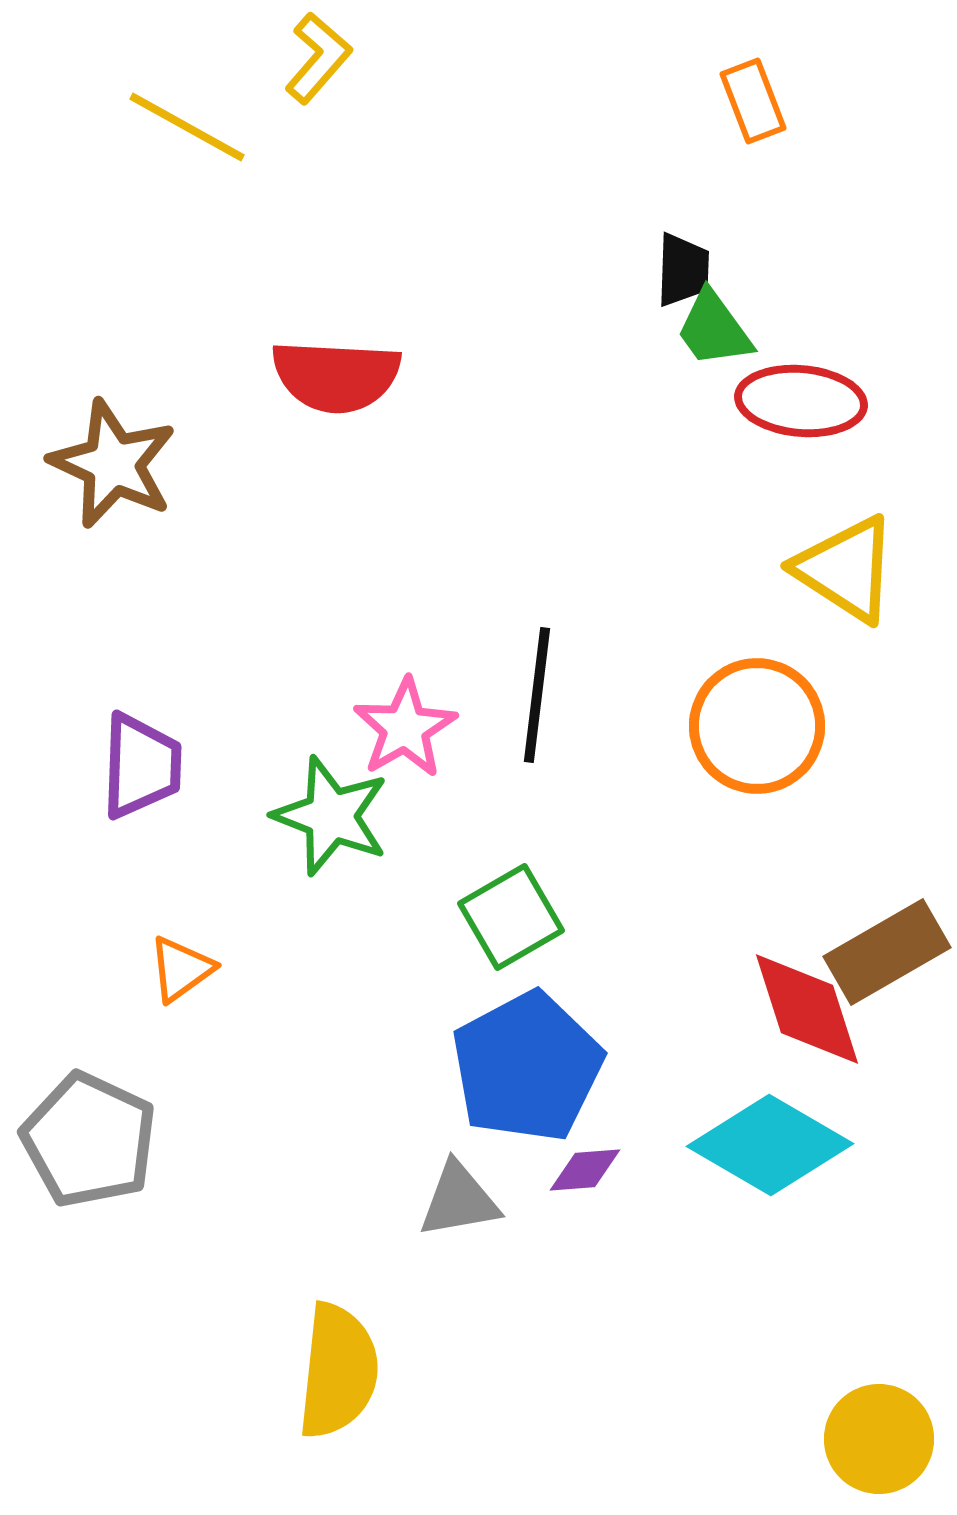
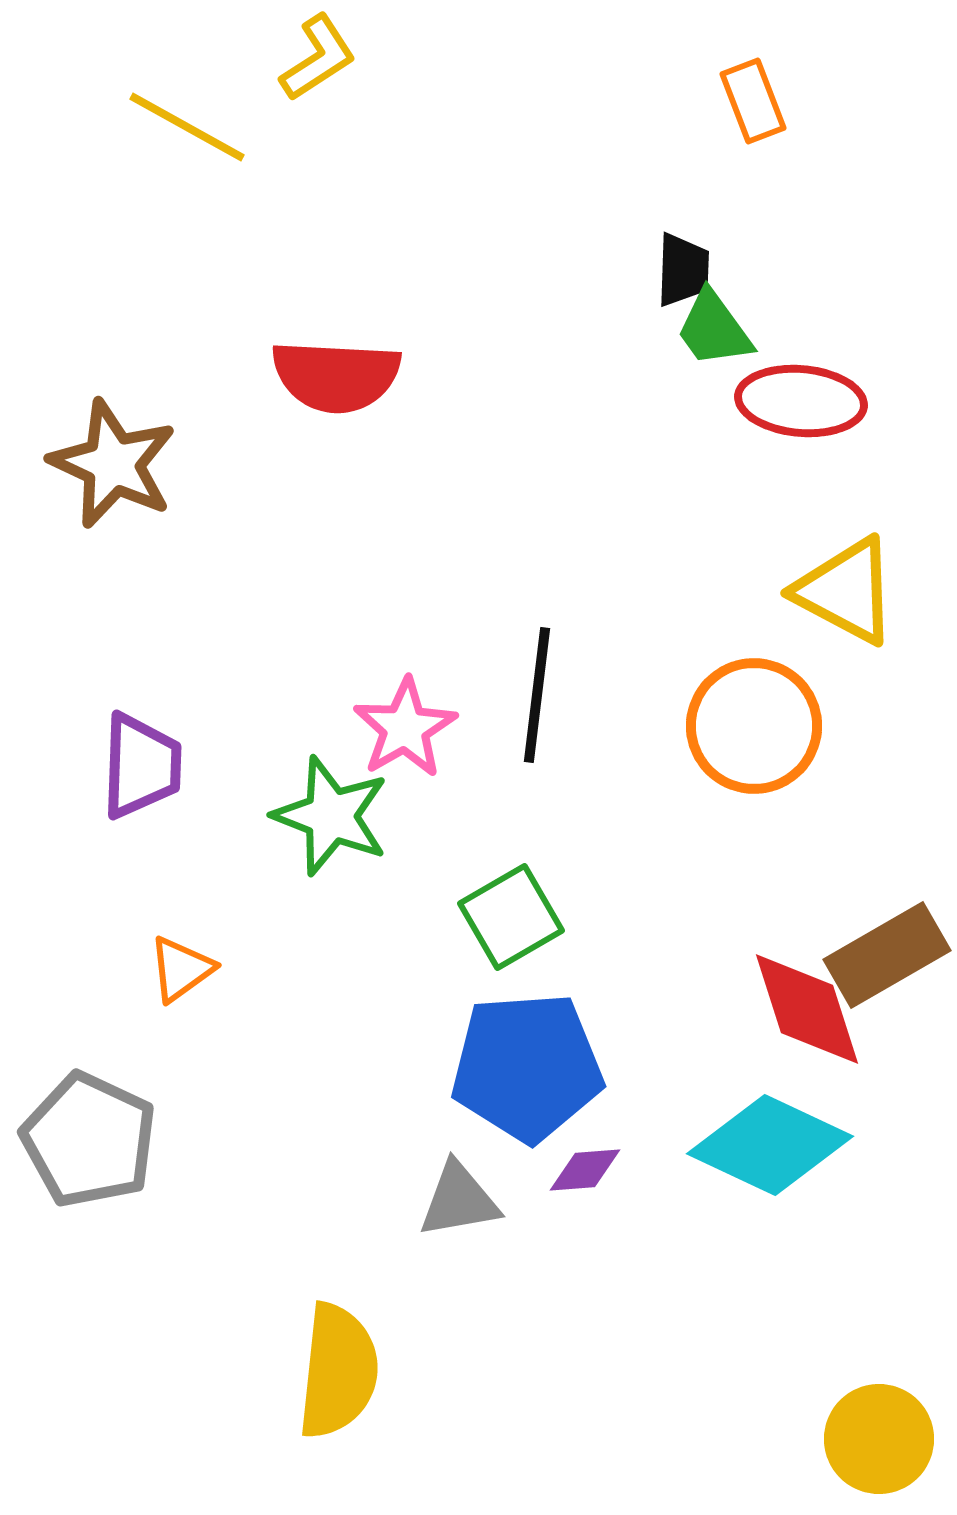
yellow L-shape: rotated 16 degrees clockwise
yellow triangle: moved 22 px down; rotated 5 degrees counterclockwise
orange circle: moved 3 px left
brown rectangle: moved 3 px down
blue pentagon: rotated 24 degrees clockwise
cyan diamond: rotated 5 degrees counterclockwise
